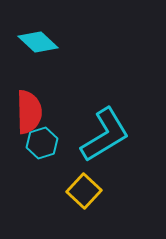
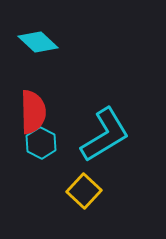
red semicircle: moved 4 px right
cyan hexagon: moved 1 px left; rotated 16 degrees counterclockwise
